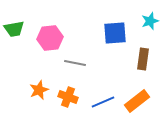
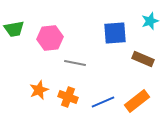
brown rectangle: rotated 75 degrees counterclockwise
